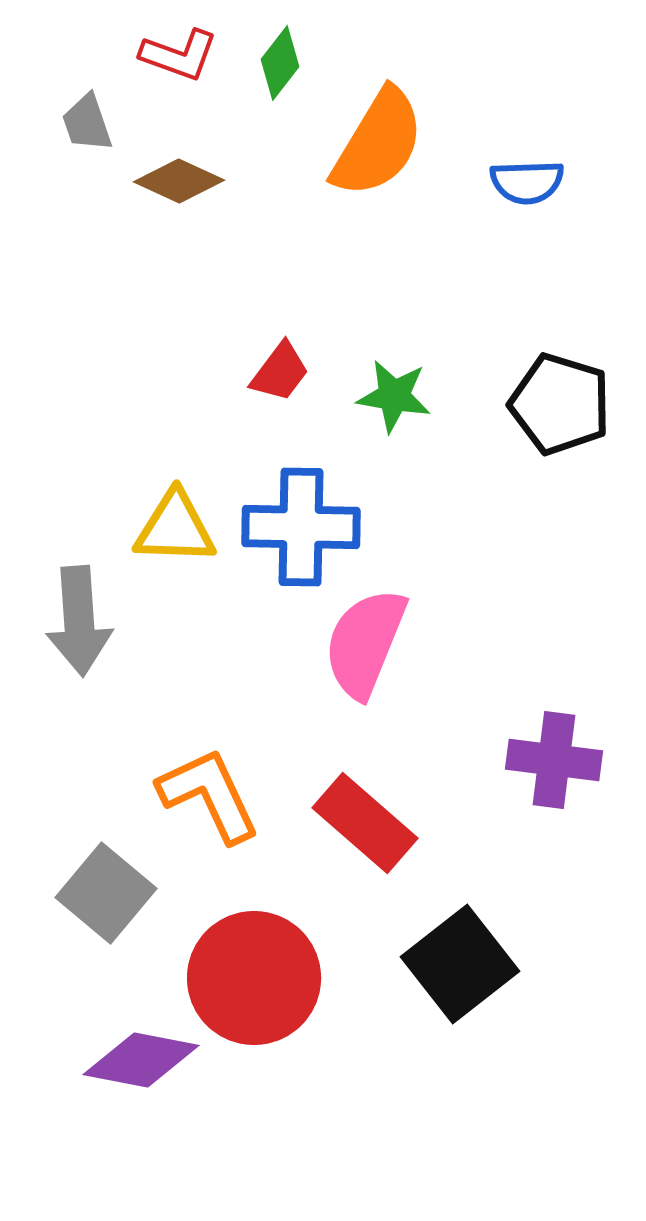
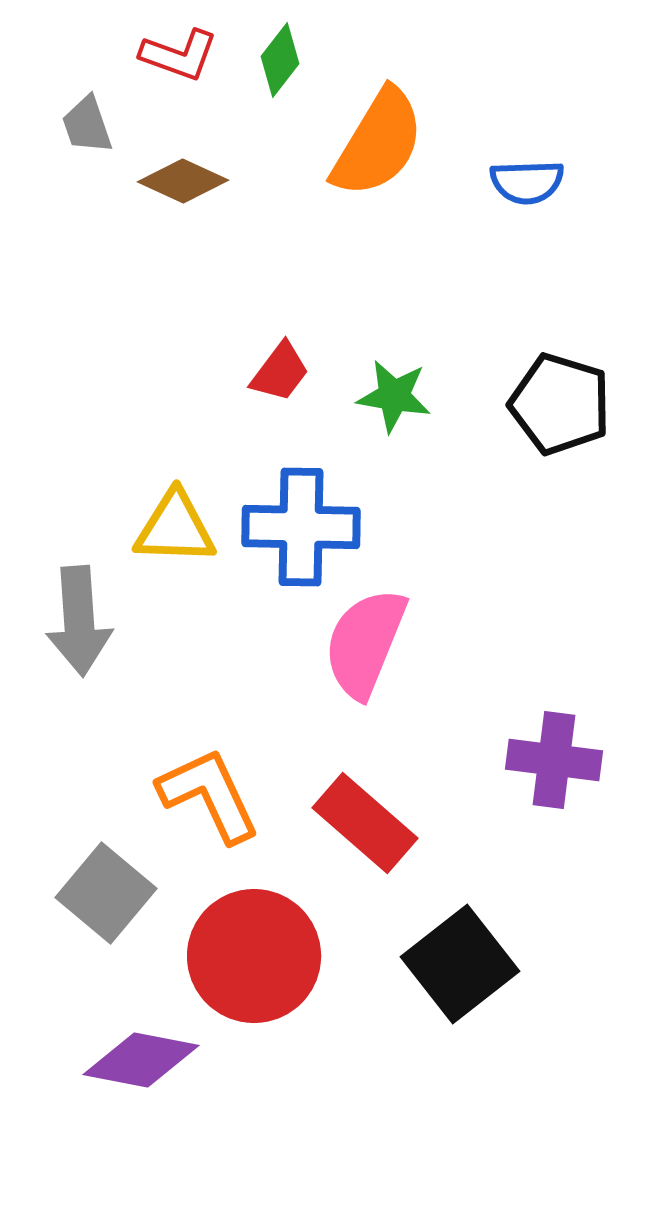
green diamond: moved 3 px up
gray trapezoid: moved 2 px down
brown diamond: moved 4 px right
red circle: moved 22 px up
